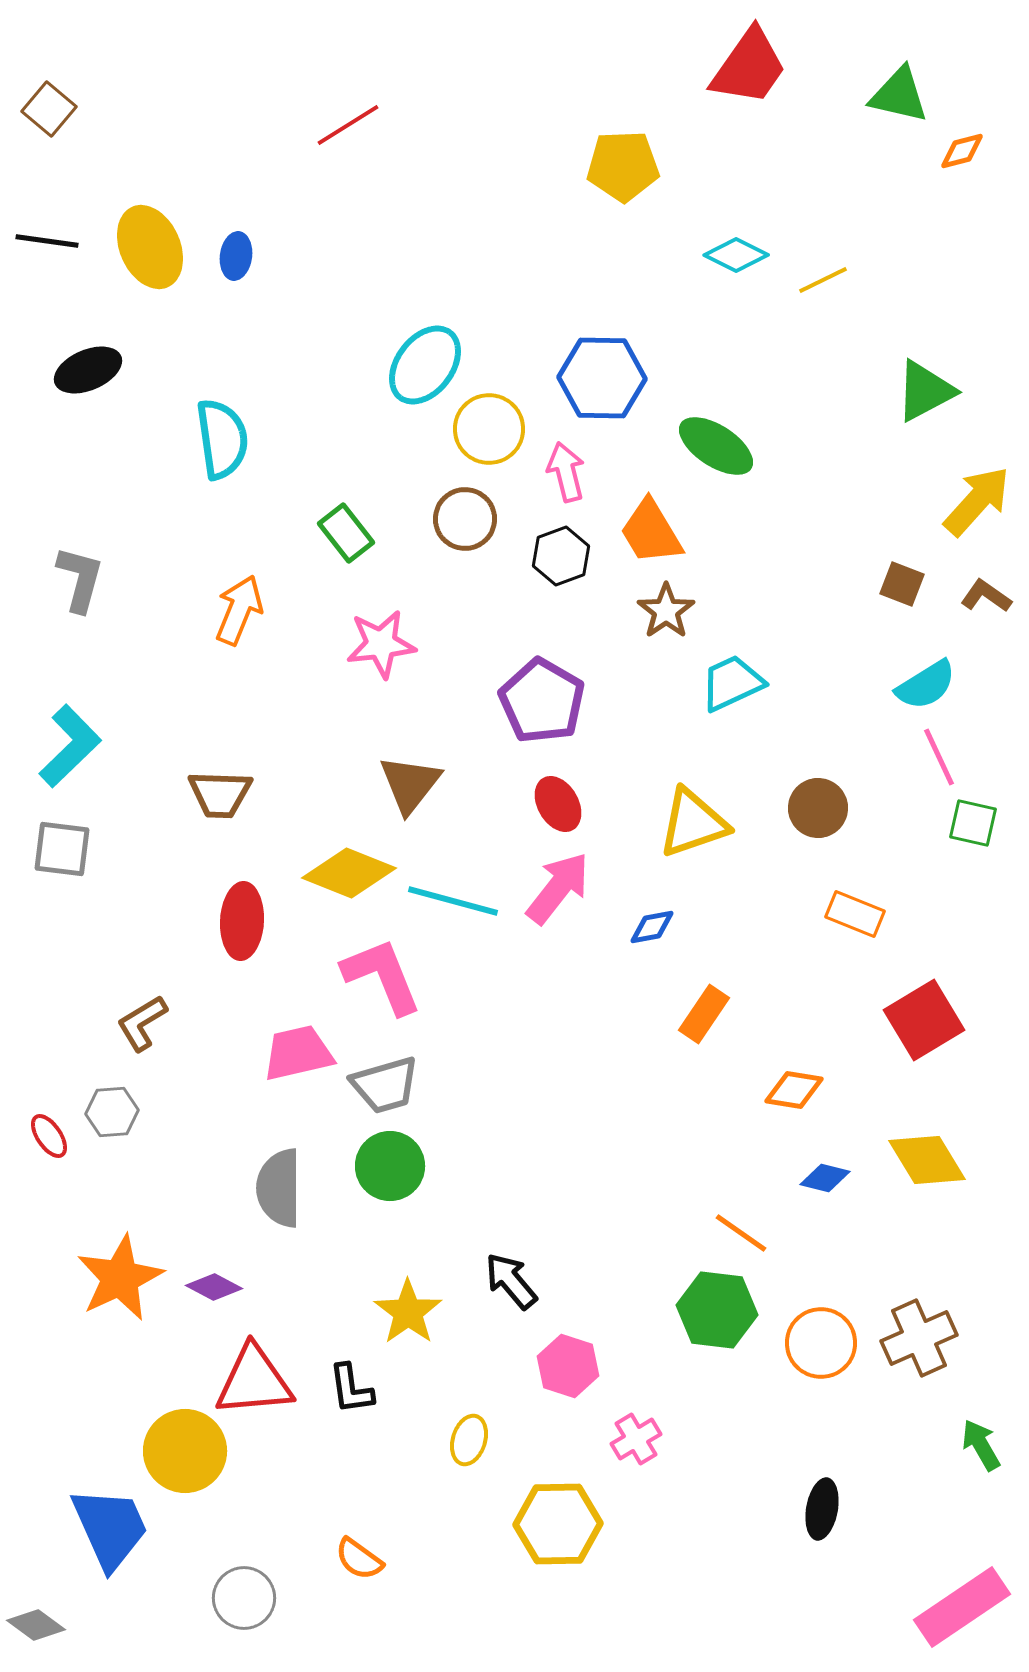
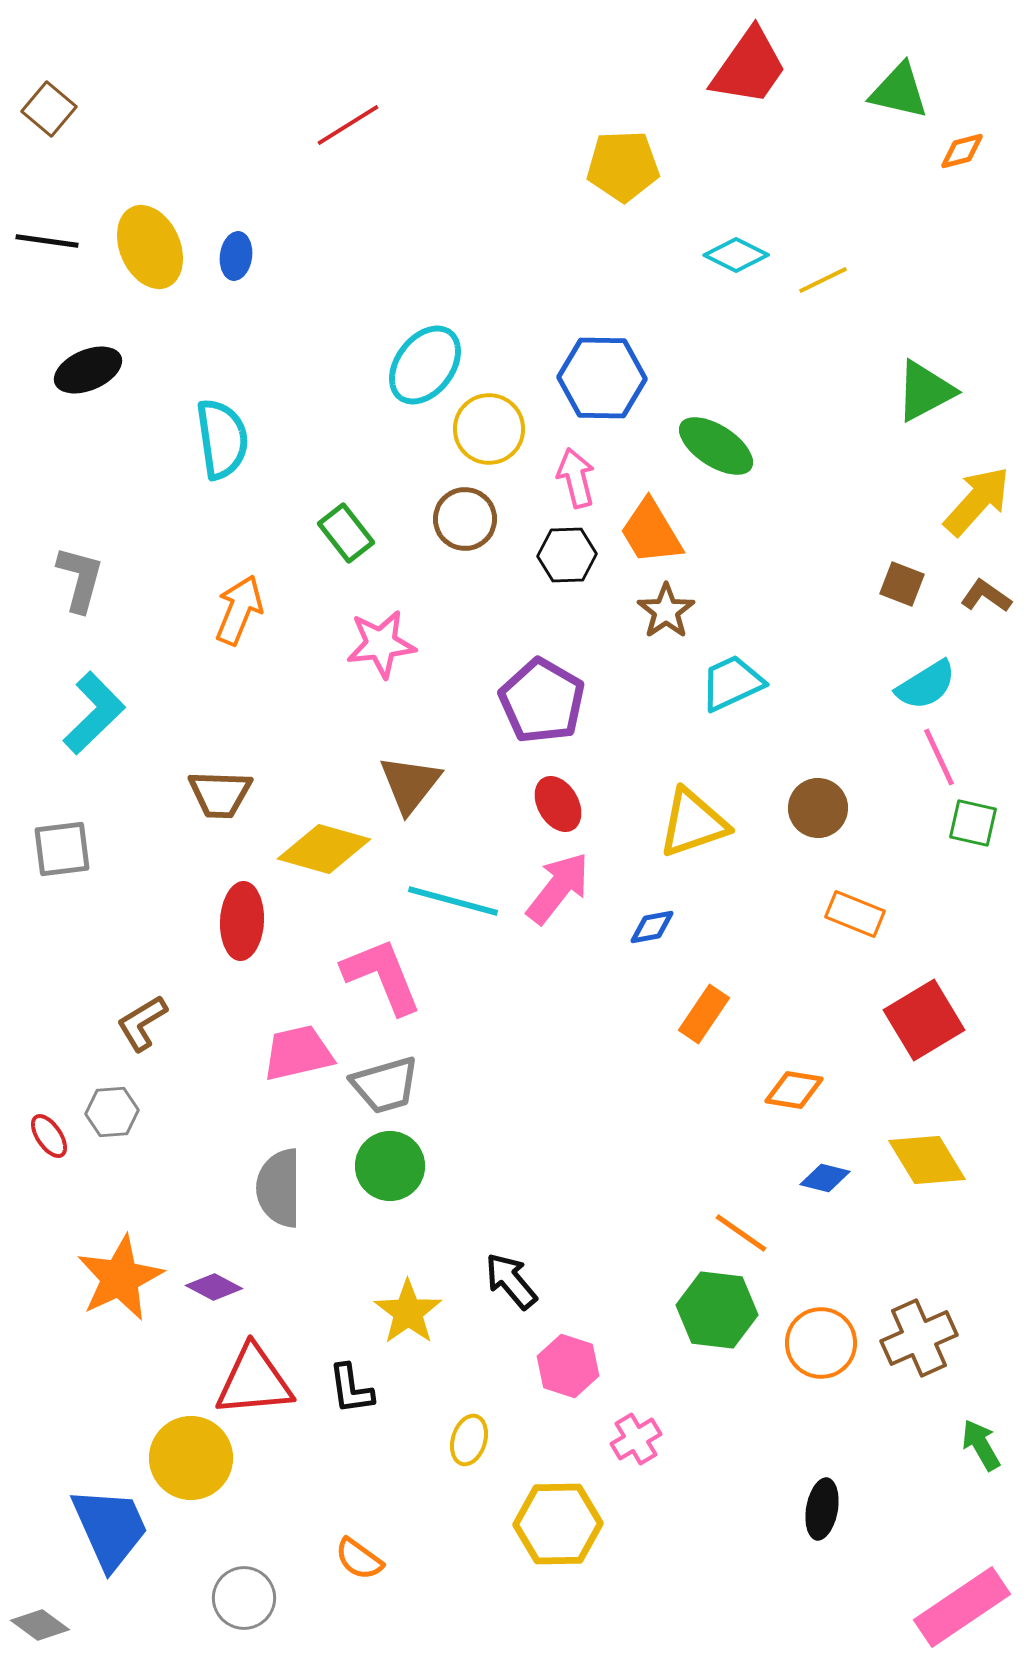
green triangle at (899, 95): moved 4 px up
pink arrow at (566, 472): moved 10 px right, 6 px down
black hexagon at (561, 556): moved 6 px right, 1 px up; rotated 18 degrees clockwise
cyan L-shape at (70, 746): moved 24 px right, 33 px up
gray square at (62, 849): rotated 14 degrees counterclockwise
yellow diamond at (349, 873): moved 25 px left, 24 px up; rotated 6 degrees counterclockwise
yellow circle at (185, 1451): moved 6 px right, 7 px down
gray diamond at (36, 1625): moved 4 px right
